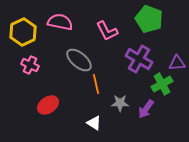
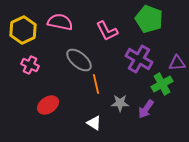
yellow hexagon: moved 2 px up
